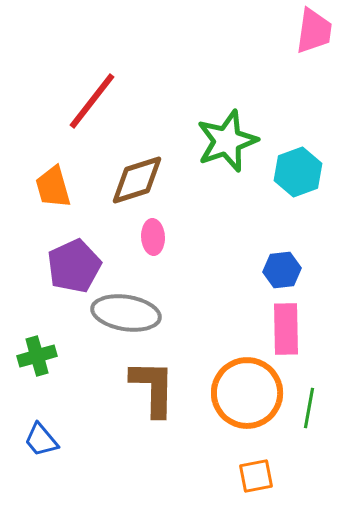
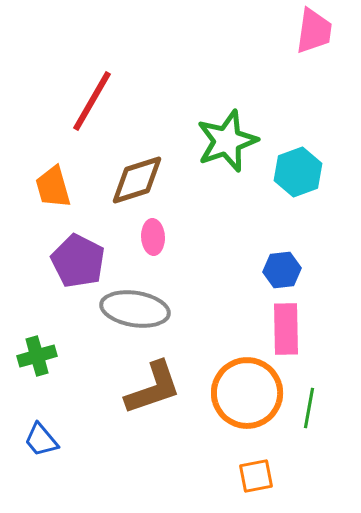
red line: rotated 8 degrees counterclockwise
purple pentagon: moved 4 px right, 5 px up; rotated 20 degrees counterclockwise
gray ellipse: moved 9 px right, 4 px up
brown L-shape: rotated 70 degrees clockwise
